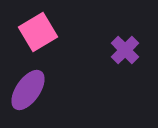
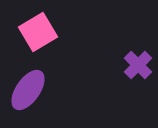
purple cross: moved 13 px right, 15 px down
